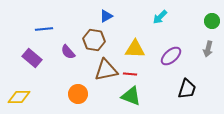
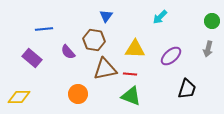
blue triangle: rotated 24 degrees counterclockwise
brown triangle: moved 1 px left, 1 px up
